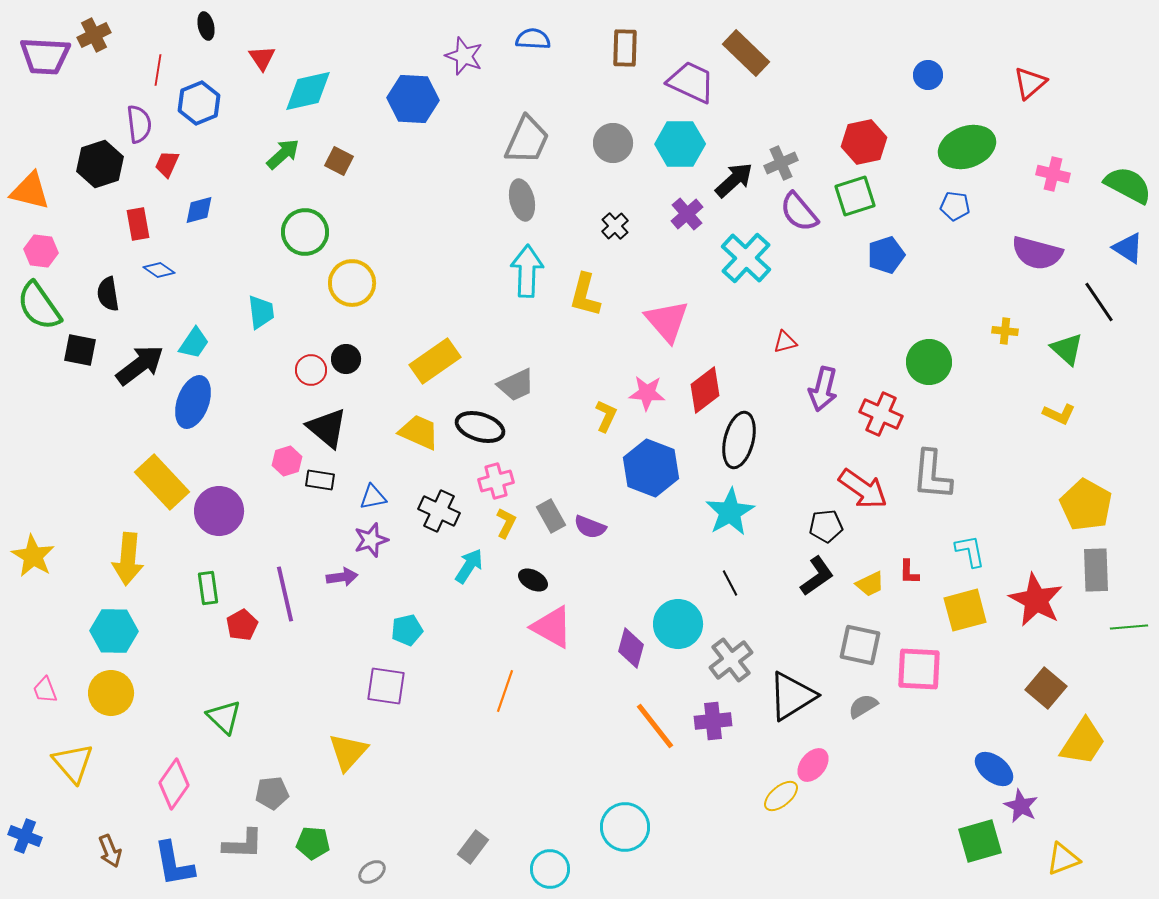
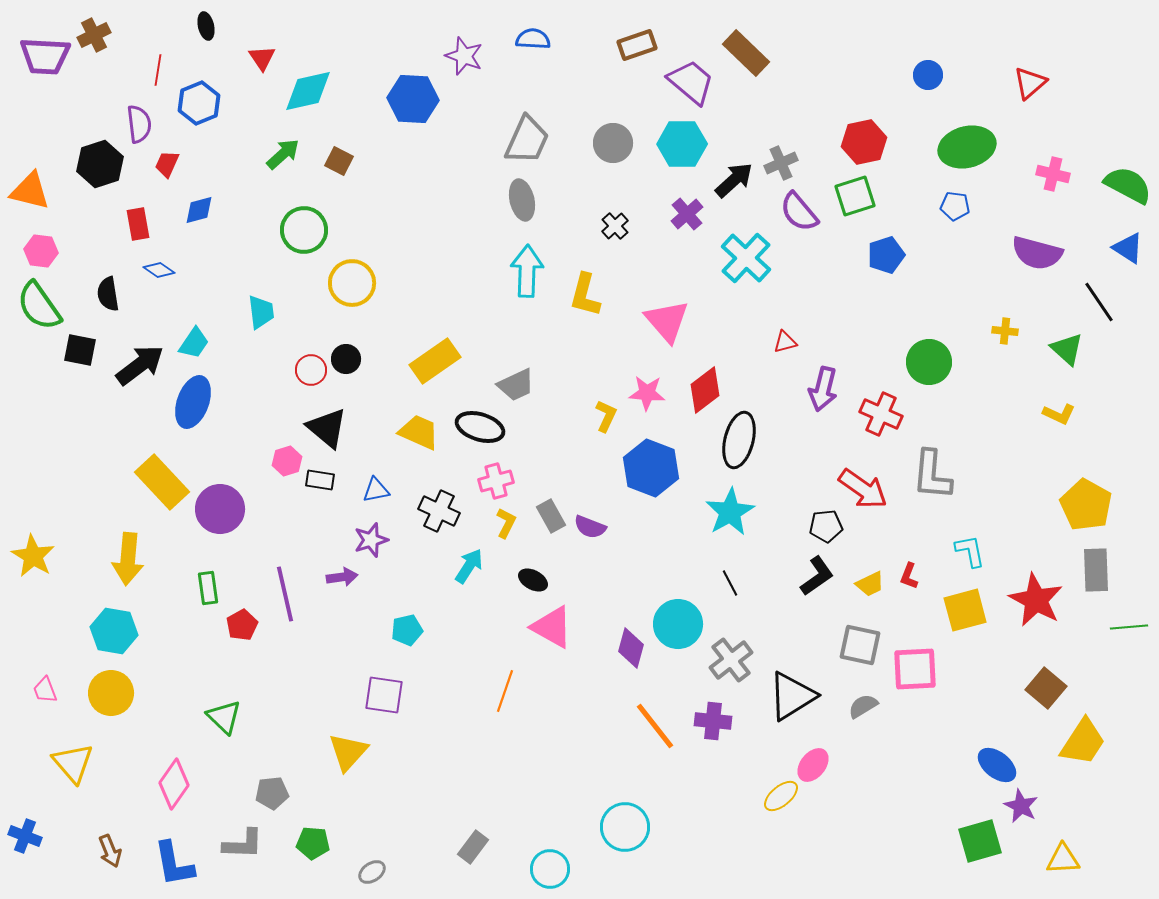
brown rectangle at (625, 48): moved 12 px right, 3 px up; rotated 69 degrees clockwise
purple trapezoid at (691, 82): rotated 15 degrees clockwise
cyan hexagon at (680, 144): moved 2 px right
green ellipse at (967, 147): rotated 6 degrees clockwise
green circle at (305, 232): moved 1 px left, 2 px up
blue triangle at (373, 497): moved 3 px right, 7 px up
purple circle at (219, 511): moved 1 px right, 2 px up
red L-shape at (909, 572): moved 4 px down; rotated 20 degrees clockwise
cyan hexagon at (114, 631): rotated 9 degrees clockwise
pink square at (919, 669): moved 4 px left; rotated 6 degrees counterclockwise
purple square at (386, 686): moved 2 px left, 9 px down
purple cross at (713, 721): rotated 12 degrees clockwise
blue ellipse at (994, 769): moved 3 px right, 4 px up
yellow triangle at (1063, 859): rotated 18 degrees clockwise
